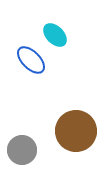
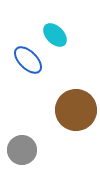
blue ellipse: moved 3 px left
brown circle: moved 21 px up
